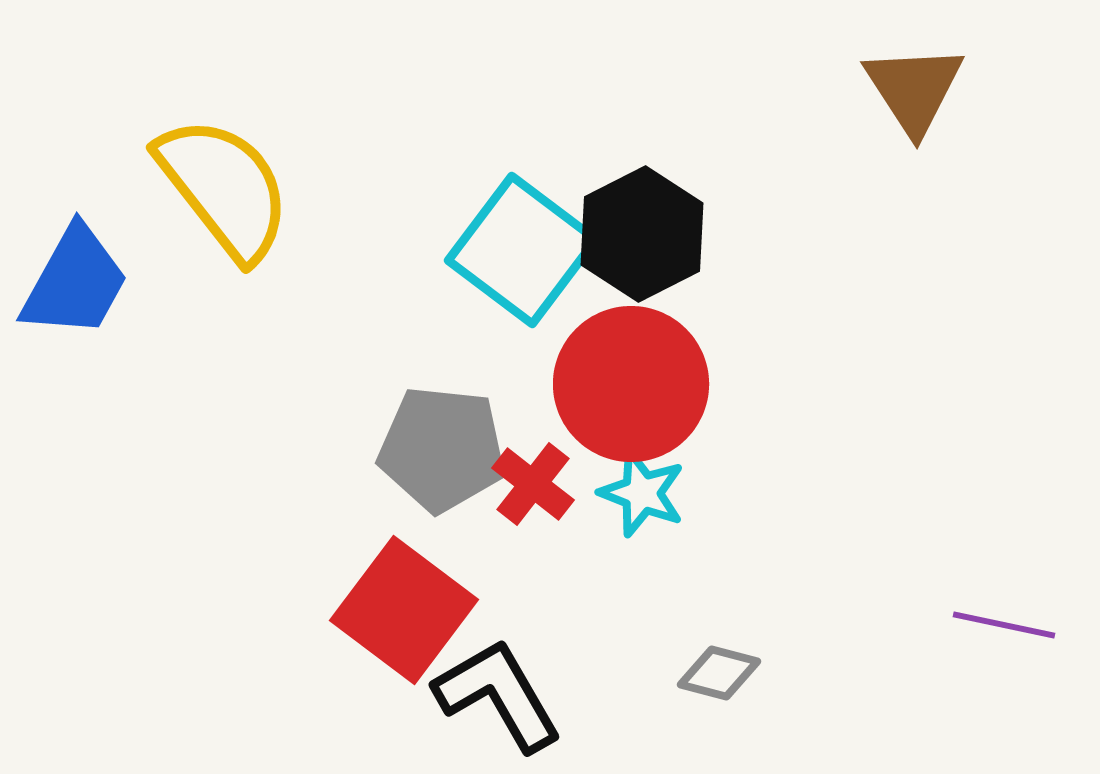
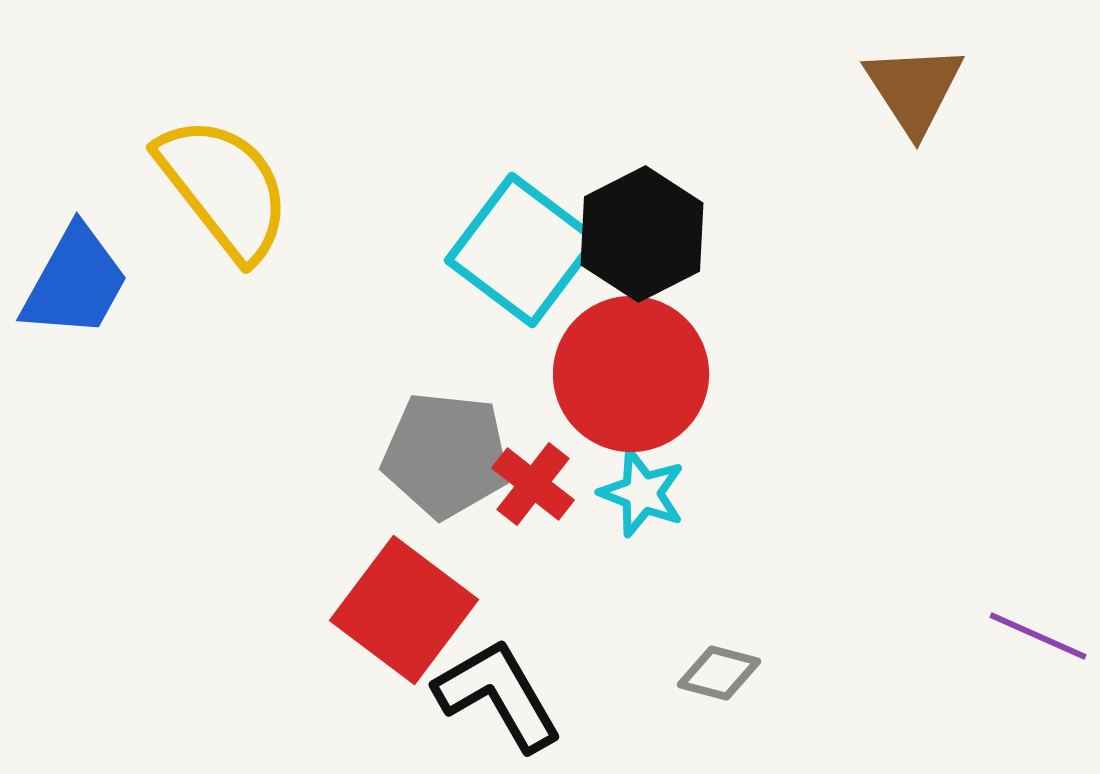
red circle: moved 10 px up
gray pentagon: moved 4 px right, 6 px down
purple line: moved 34 px right, 11 px down; rotated 12 degrees clockwise
